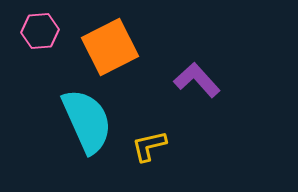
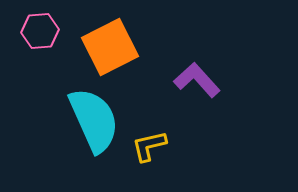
cyan semicircle: moved 7 px right, 1 px up
